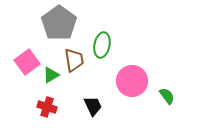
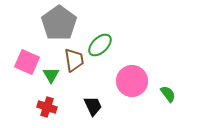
green ellipse: moved 2 px left; rotated 35 degrees clockwise
pink square: rotated 30 degrees counterclockwise
green triangle: rotated 30 degrees counterclockwise
green semicircle: moved 1 px right, 2 px up
